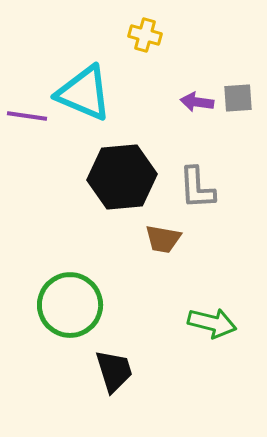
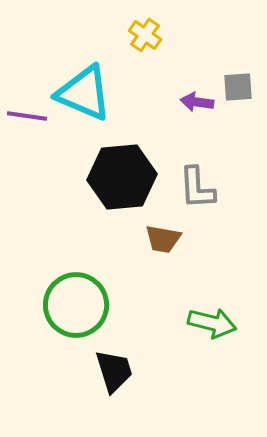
yellow cross: rotated 20 degrees clockwise
gray square: moved 11 px up
green circle: moved 6 px right
